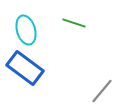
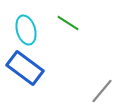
green line: moved 6 px left; rotated 15 degrees clockwise
